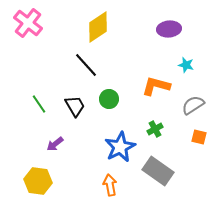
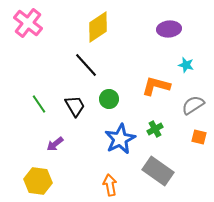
blue star: moved 8 px up
